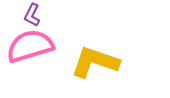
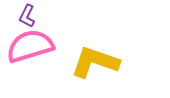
purple L-shape: moved 5 px left, 1 px down
